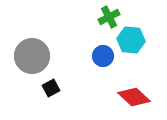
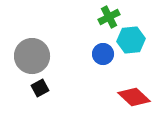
cyan hexagon: rotated 12 degrees counterclockwise
blue circle: moved 2 px up
black square: moved 11 px left
